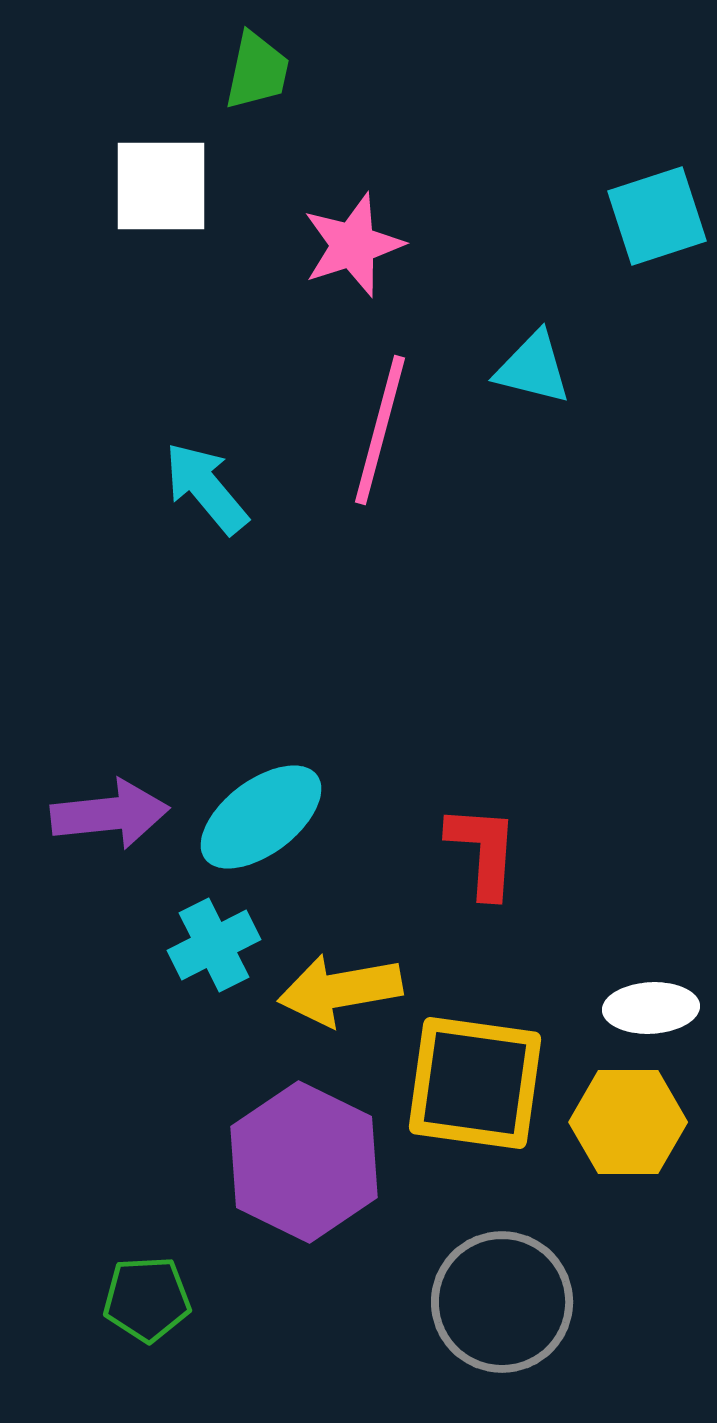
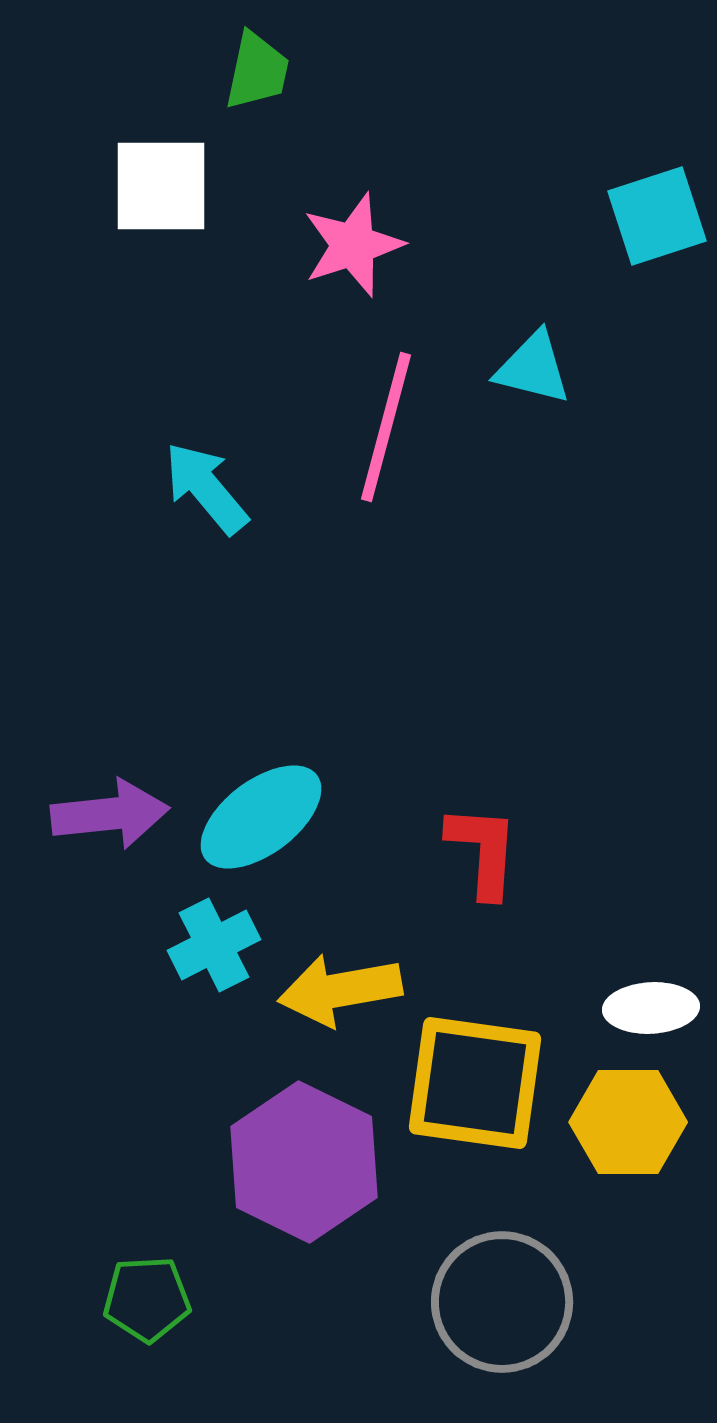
pink line: moved 6 px right, 3 px up
